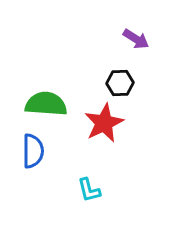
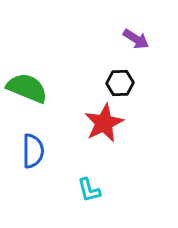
green semicircle: moved 19 px left, 16 px up; rotated 18 degrees clockwise
